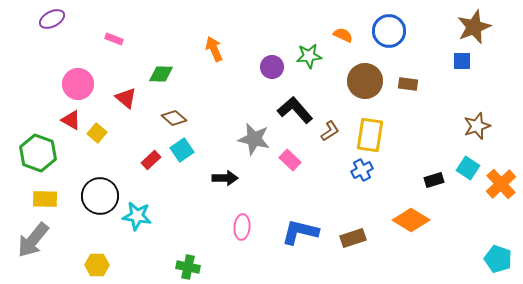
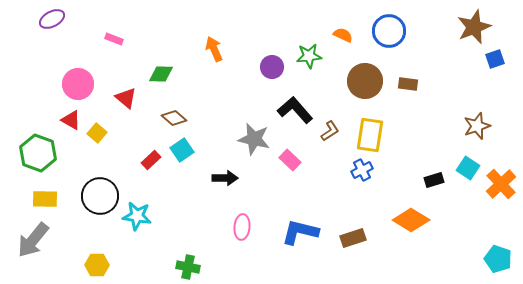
blue square at (462, 61): moved 33 px right, 2 px up; rotated 18 degrees counterclockwise
